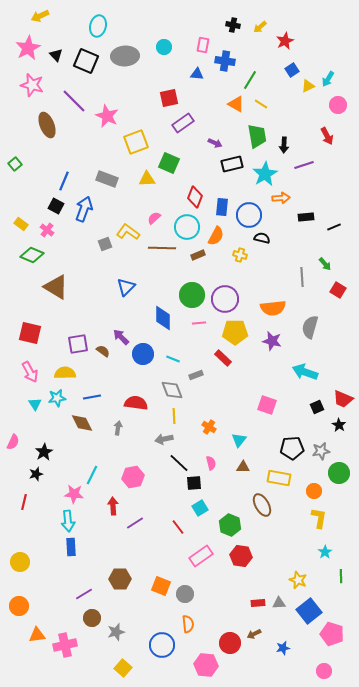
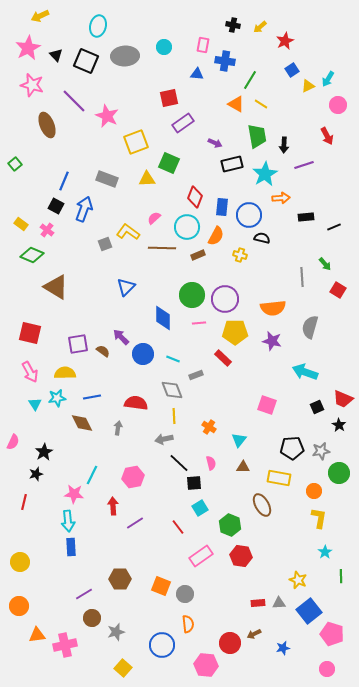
pink circle at (324, 671): moved 3 px right, 2 px up
